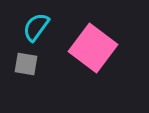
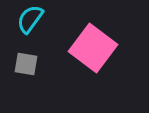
cyan semicircle: moved 6 px left, 8 px up
